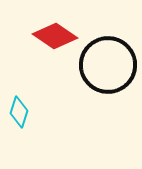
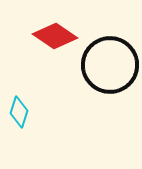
black circle: moved 2 px right
